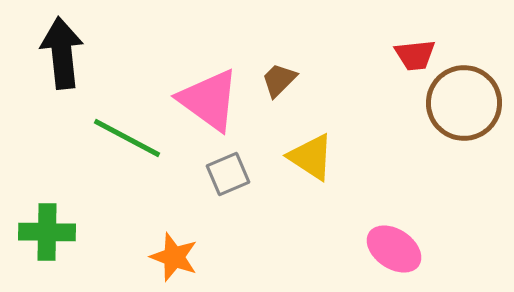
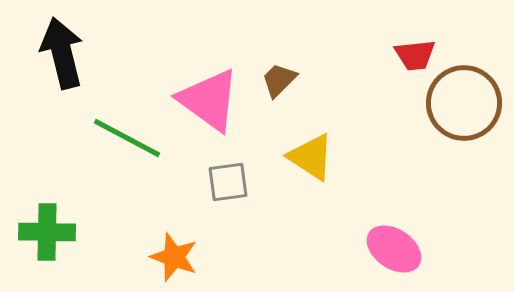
black arrow: rotated 8 degrees counterclockwise
gray square: moved 8 px down; rotated 15 degrees clockwise
